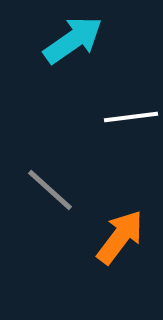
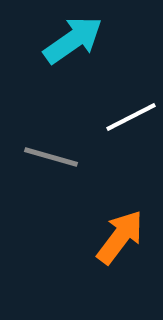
white line: rotated 20 degrees counterclockwise
gray line: moved 1 px right, 33 px up; rotated 26 degrees counterclockwise
